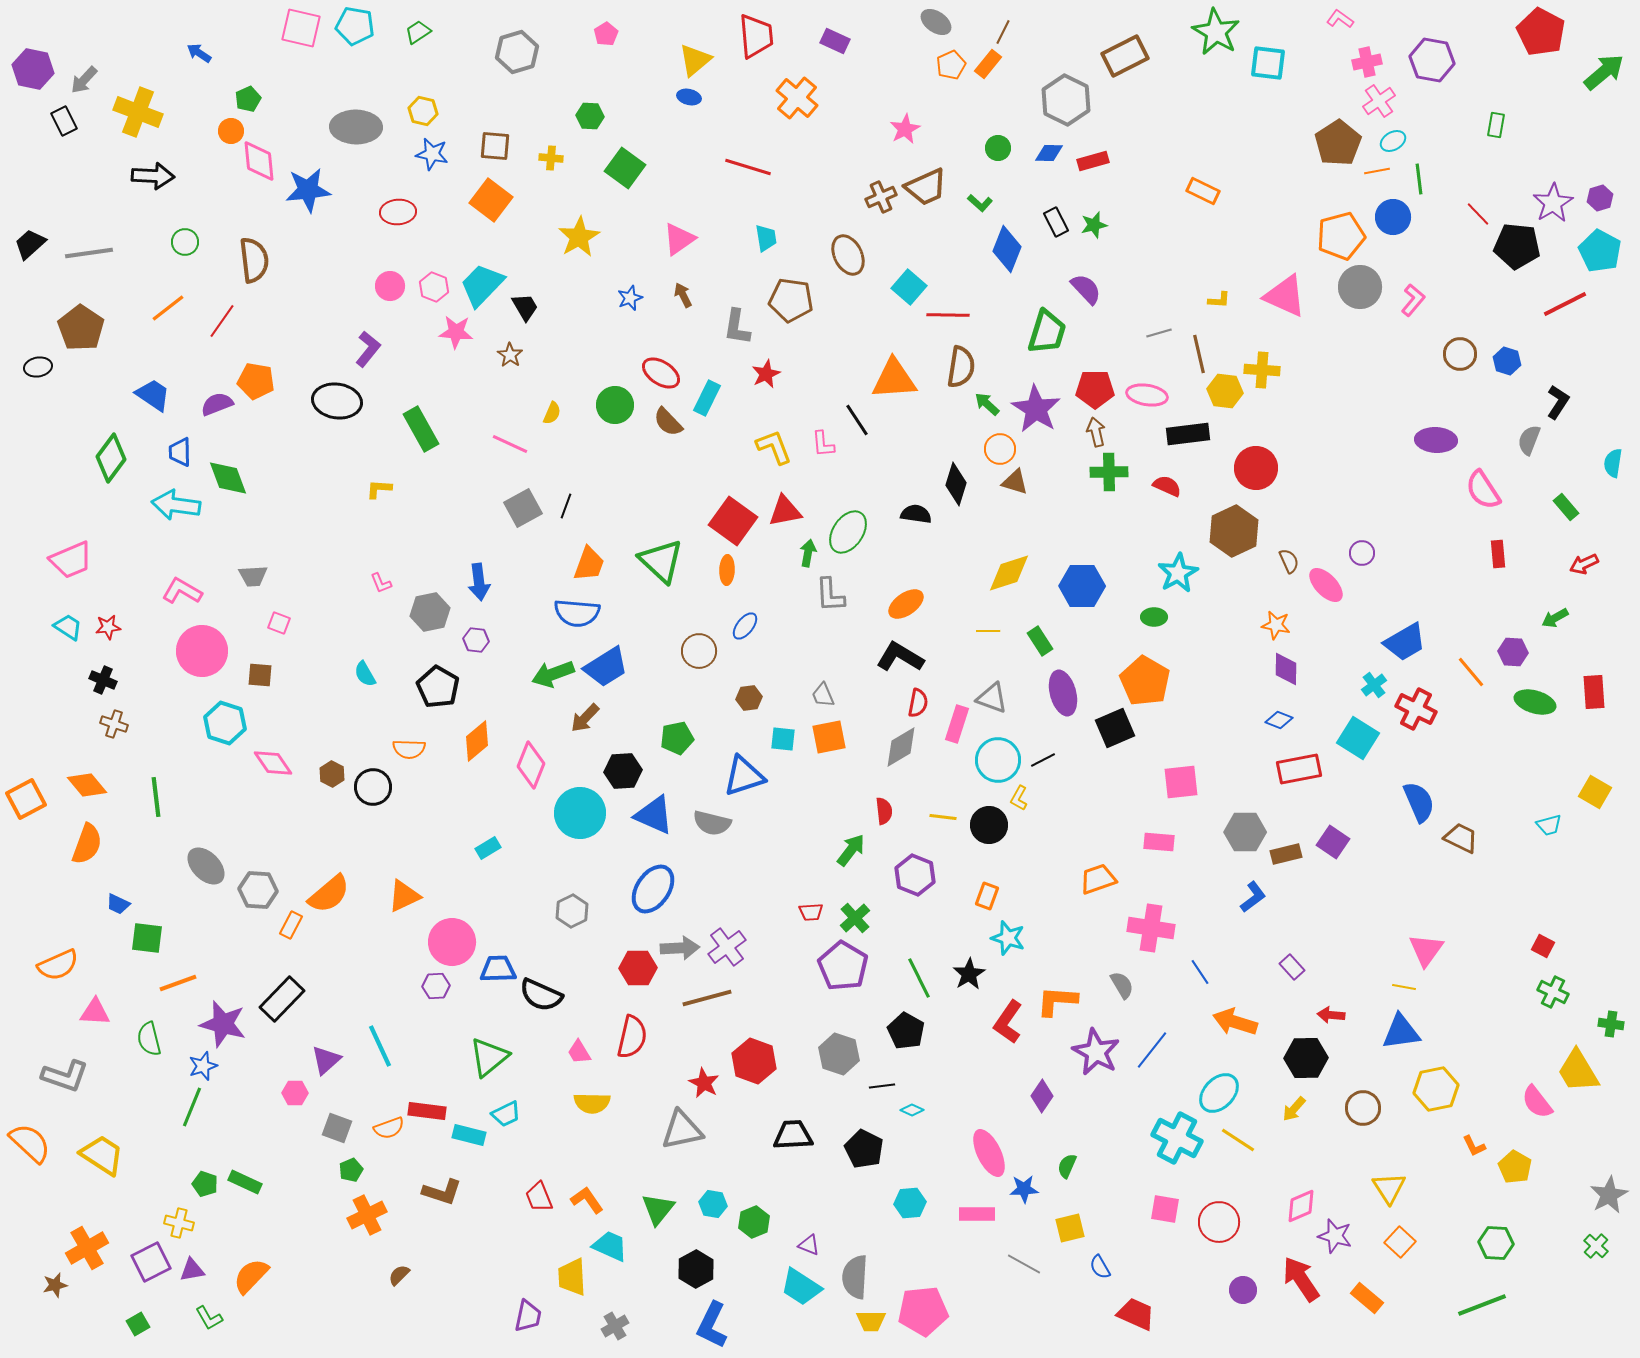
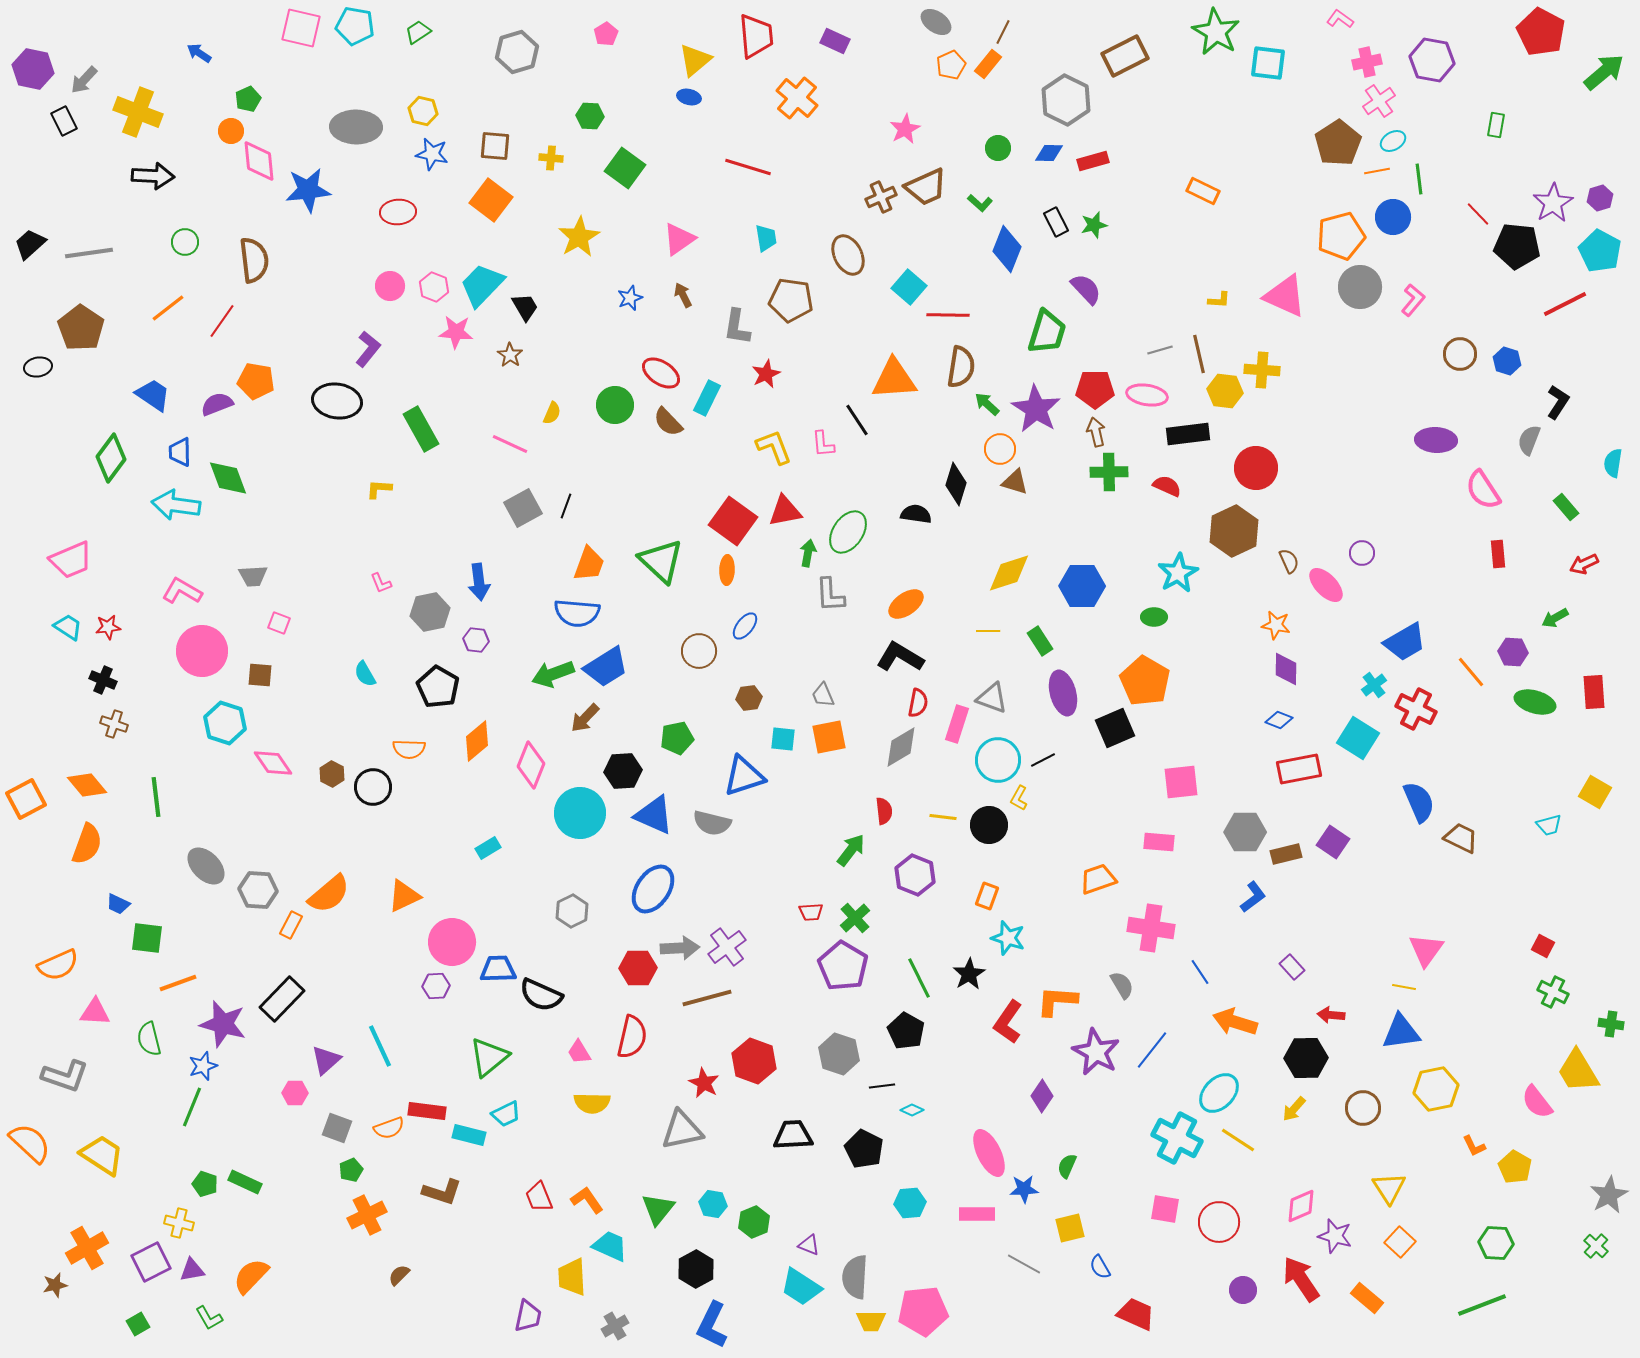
gray line at (1159, 333): moved 1 px right, 17 px down
